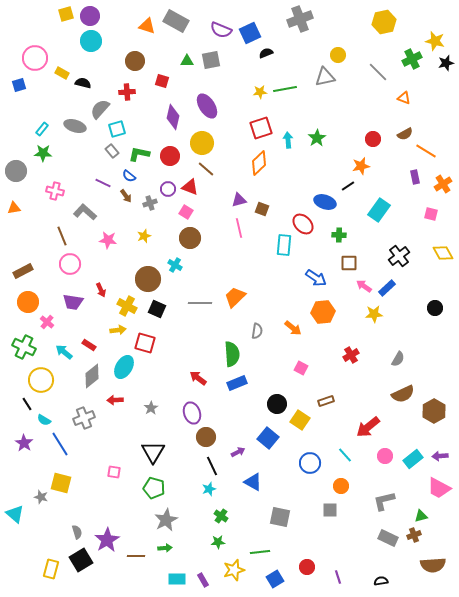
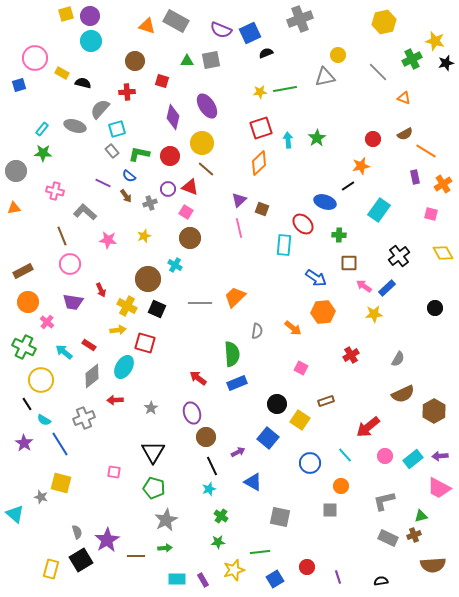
purple triangle at (239, 200): rotated 28 degrees counterclockwise
